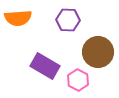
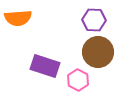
purple hexagon: moved 26 px right
purple rectangle: rotated 12 degrees counterclockwise
